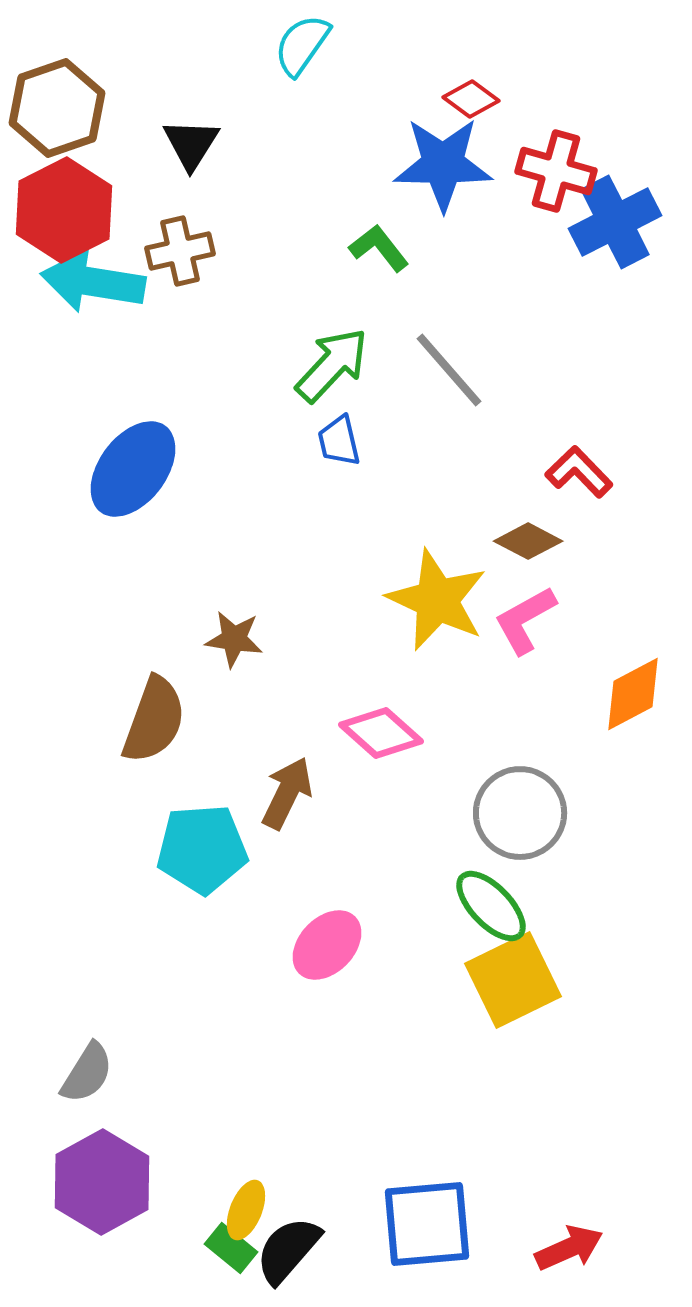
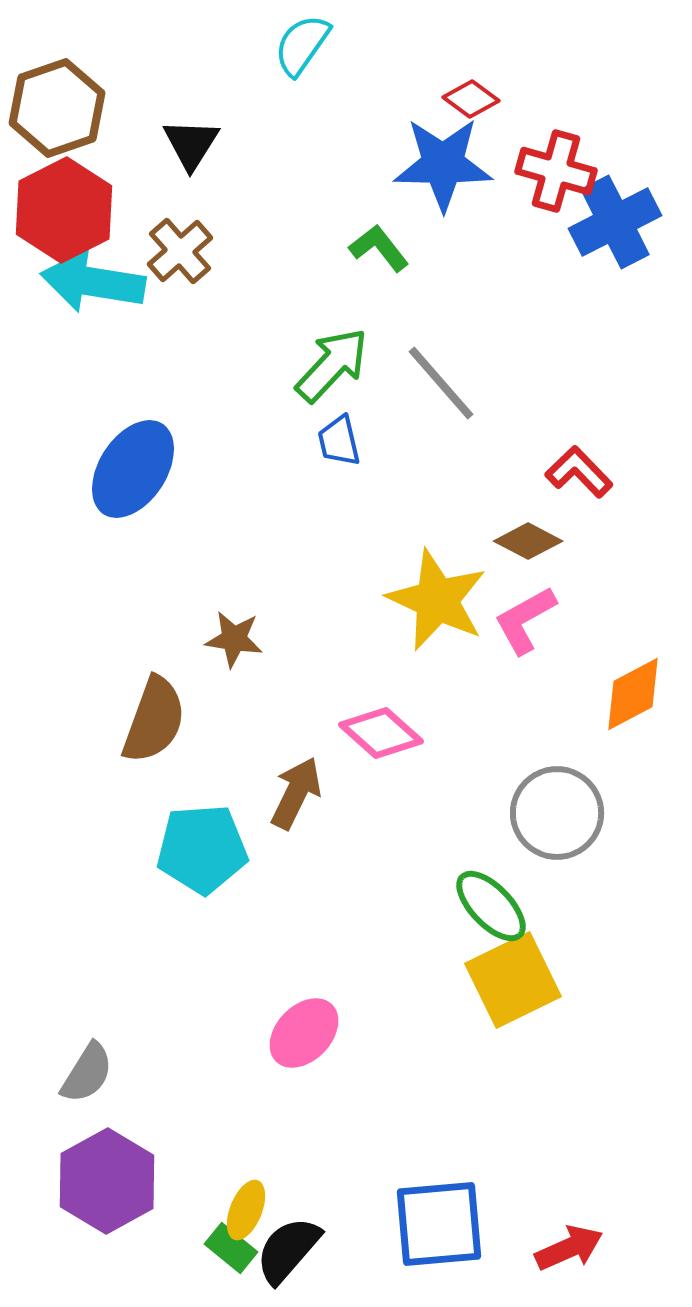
brown cross: rotated 28 degrees counterclockwise
gray line: moved 8 px left, 13 px down
blue ellipse: rotated 4 degrees counterclockwise
brown arrow: moved 9 px right
gray circle: moved 37 px right
pink ellipse: moved 23 px left, 88 px down
purple hexagon: moved 5 px right, 1 px up
blue square: moved 12 px right
